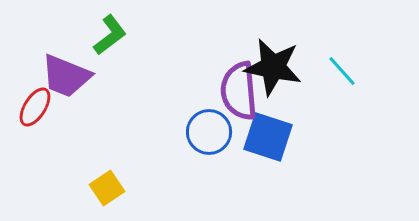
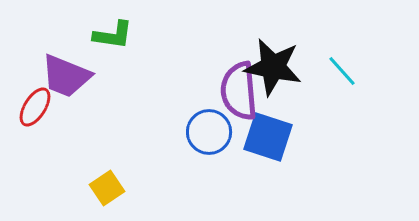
green L-shape: moved 3 px right; rotated 45 degrees clockwise
